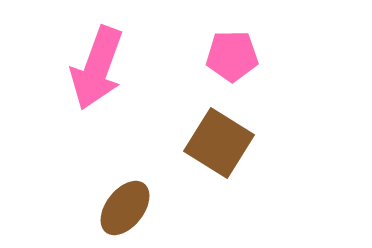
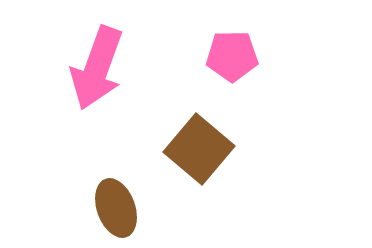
brown square: moved 20 px left, 6 px down; rotated 8 degrees clockwise
brown ellipse: moved 9 px left; rotated 58 degrees counterclockwise
